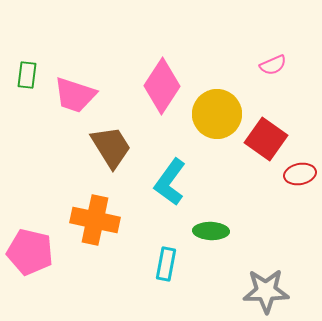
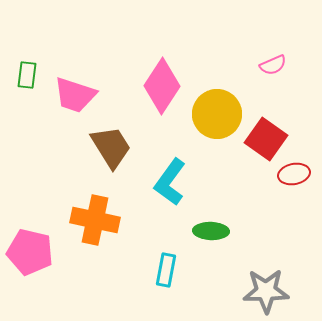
red ellipse: moved 6 px left
cyan rectangle: moved 6 px down
